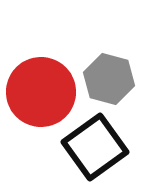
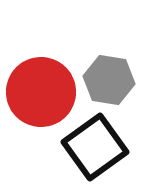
gray hexagon: moved 1 px down; rotated 6 degrees counterclockwise
